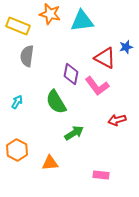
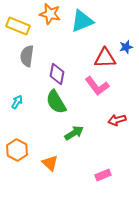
cyan triangle: rotated 15 degrees counterclockwise
red triangle: rotated 30 degrees counterclockwise
purple diamond: moved 14 px left
orange triangle: rotated 48 degrees clockwise
pink rectangle: moved 2 px right; rotated 28 degrees counterclockwise
